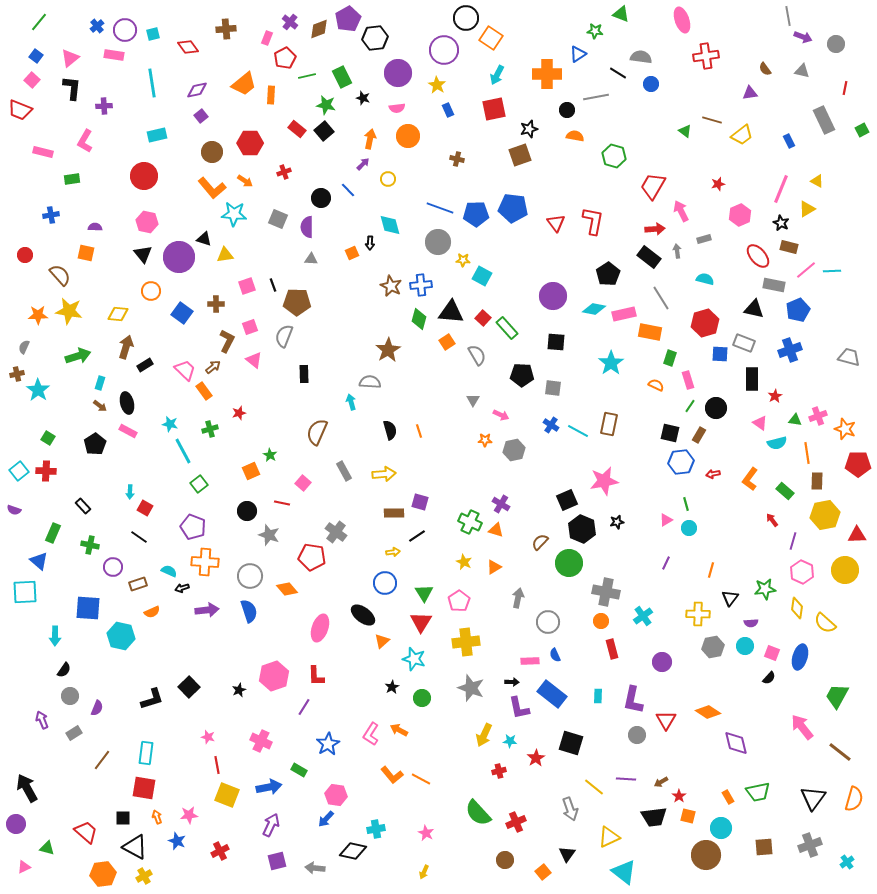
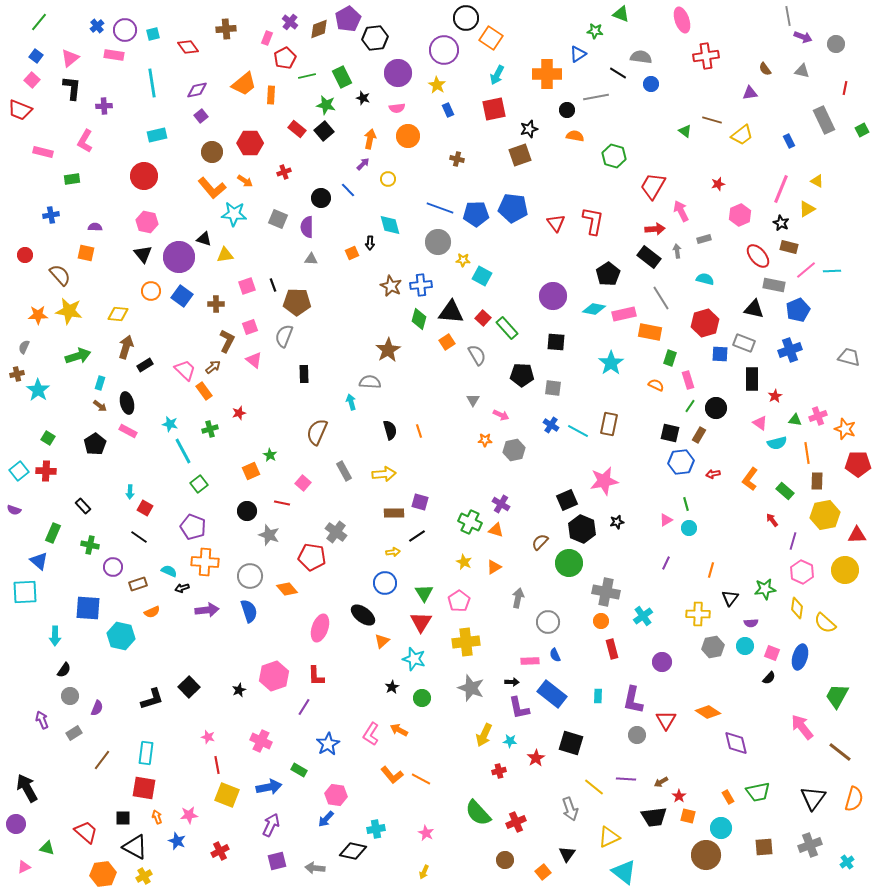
blue square at (182, 313): moved 17 px up
